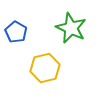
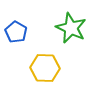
yellow hexagon: rotated 16 degrees clockwise
